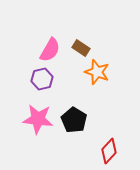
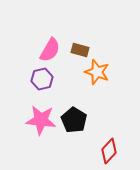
brown rectangle: moved 1 px left, 2 px down; rotated 18 degrees counterclockwise
pink star: moved 3 px right, 1 px down
